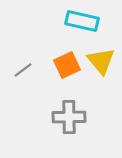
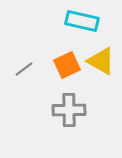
yellow triangle: rotated 20 degrees counterclockwise
gray line: moved 1 px right, 1 px up
gray cross: moved 7 px up
